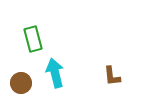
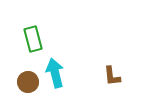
brown circle: moved 7 px right, 1 px up
